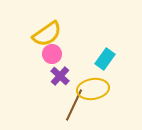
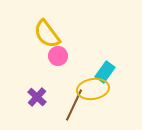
yellow semicircle: rotated 88 degrees clockwise
pink circle: moved 6 px right, 2 px down
cyan rectangle: moved 13 px down
purple cross: moved 23 px left, 21 px down
